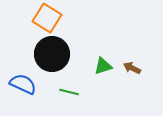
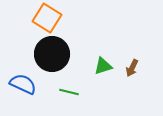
brown arrow: rotated 90 degrees counterclockwise
